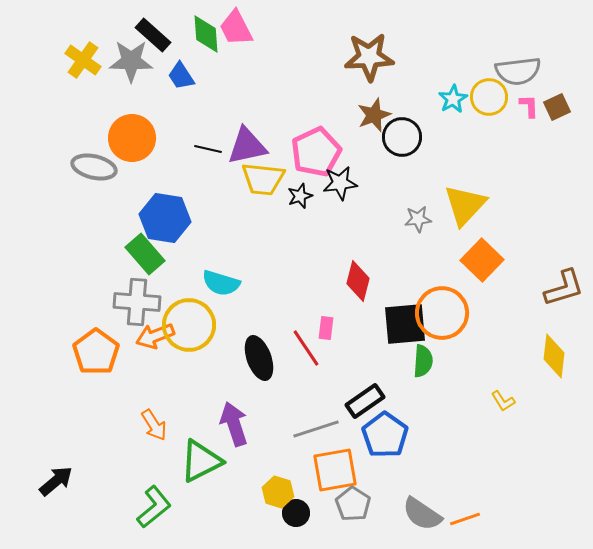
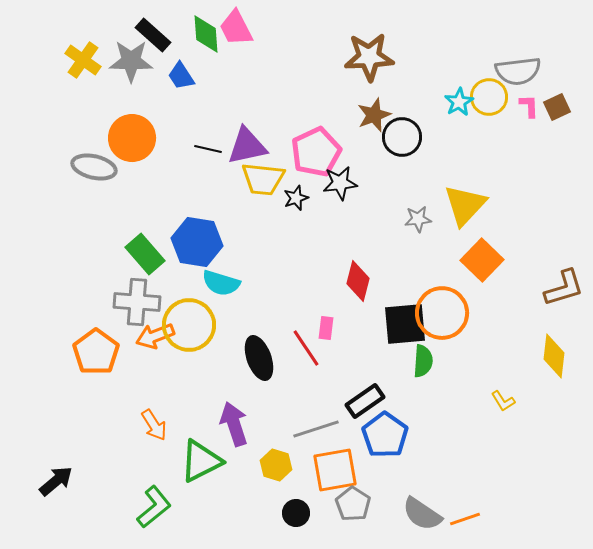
cyan star at (453, 99): moved 6 px right, 3 px down
black star at (300, 196): moved 4 px left, 2 px down
blue hexagon at (165, 218): moved 32 px right, 24 px down
yellow hexagon at (278, 492): moved 2 px left, 27 px up
